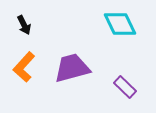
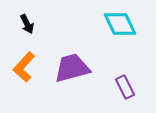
black arrow: moved 3 px right, 1 px up
purple rectangle: rotated 20 degrees clockwise
